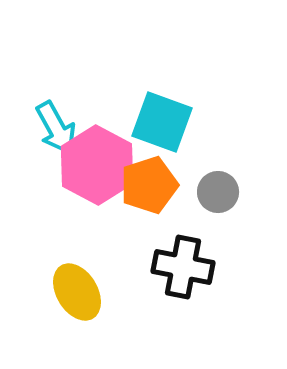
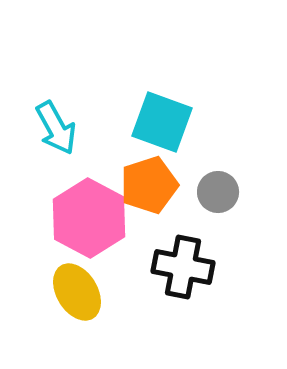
pink hexagon: moved 8 px left, 53 px down
